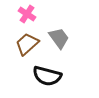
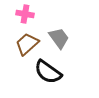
pink cross: moved 2 px left; rotated 24 degrees counterclockwise
black semicircle: moved 1 px right, 4 px up; rotated 20 degrees clockwise
